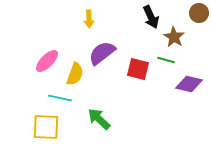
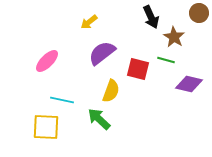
yellow arrow: moved 3 px down; rotated 54 degrees clockwise
yellow semicircle: moved 36 px right, 17 px down
cyan line: moved 2 px right, 2 px down
